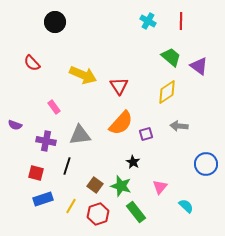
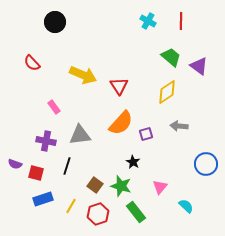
purple semicircle: moved 39 px down
